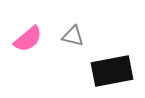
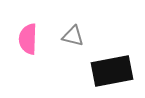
pink semicircle: rotated 132 degrees clockwise
